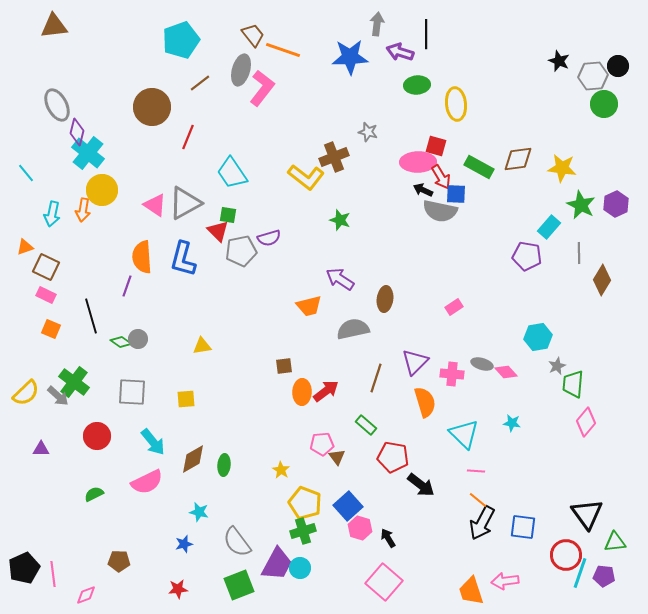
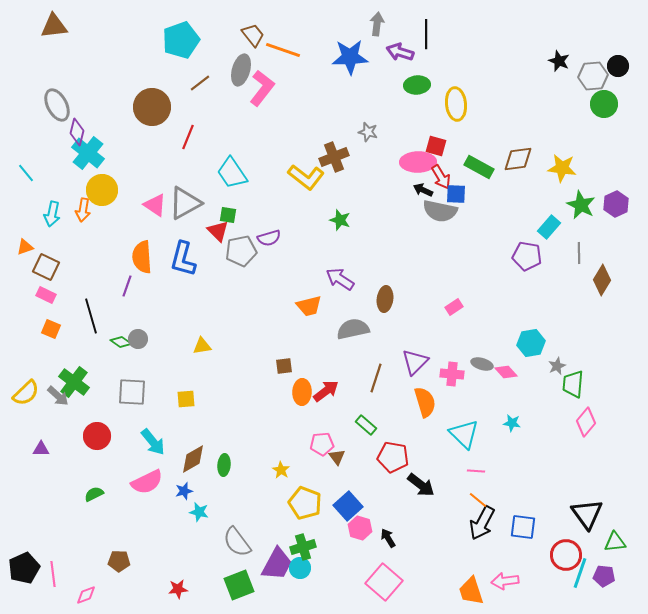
cyan hexagon at (538, 337): moved 7 px left, 6 px down
green cross at (303, 531): moved 16 px down
blue star at (184, 544): moved 53 px up
